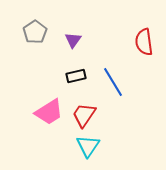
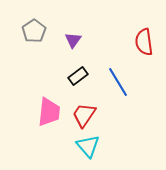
gray pentagon: moved 1 px left, 1 px up
black rectangle: moved 2 px right; rotated 24 degrees counterclockwise
blue line: moved 5 px right
pink trapezoid: rotated 52 degrees counterclockwise
cyan triangle: rotated 15 degrees counterclockwise
